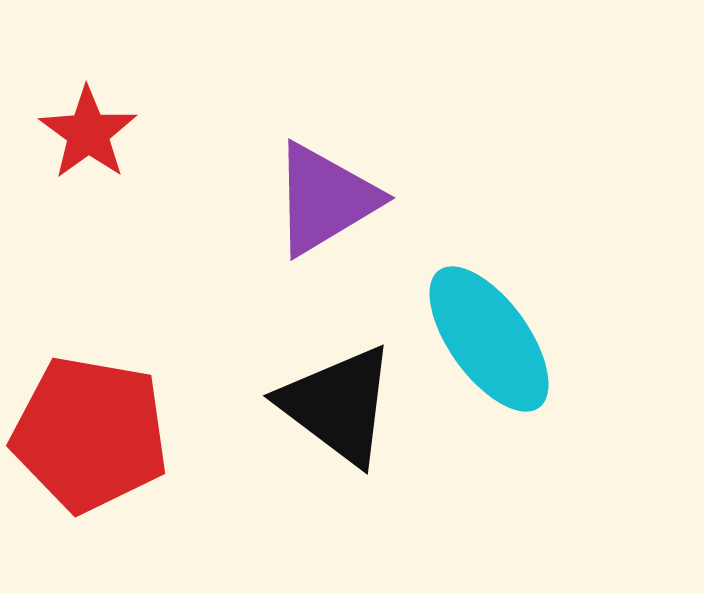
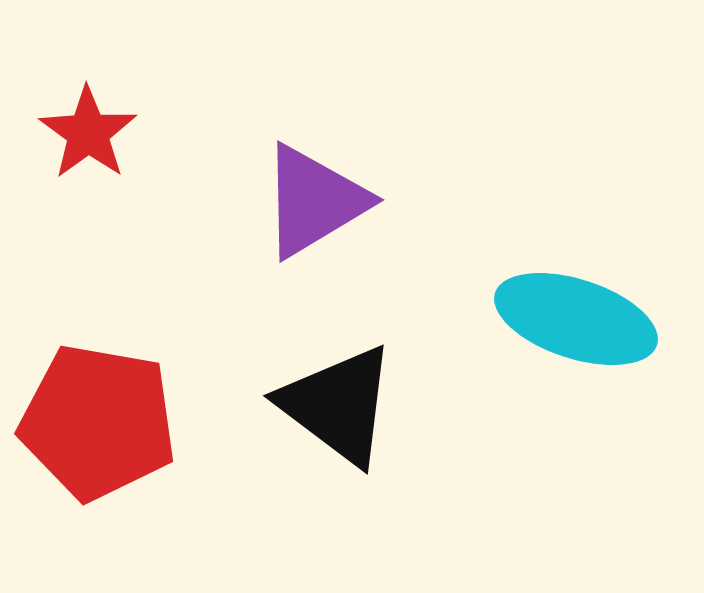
purple triangle: moved 11 px left, 2 px down
cyan ellipse: moved 87 px right, 20 px up; rotated 36 degrees counterclockwise
red pentagon: moved 8 px right, 12 px up
